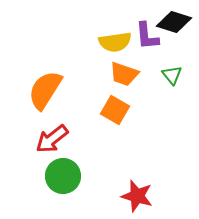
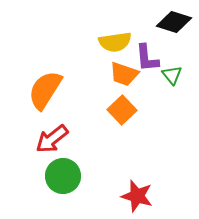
purple L-shape: moved 22 px down
orange square: moved 7 px right; rotated 16 degrees clockwise
